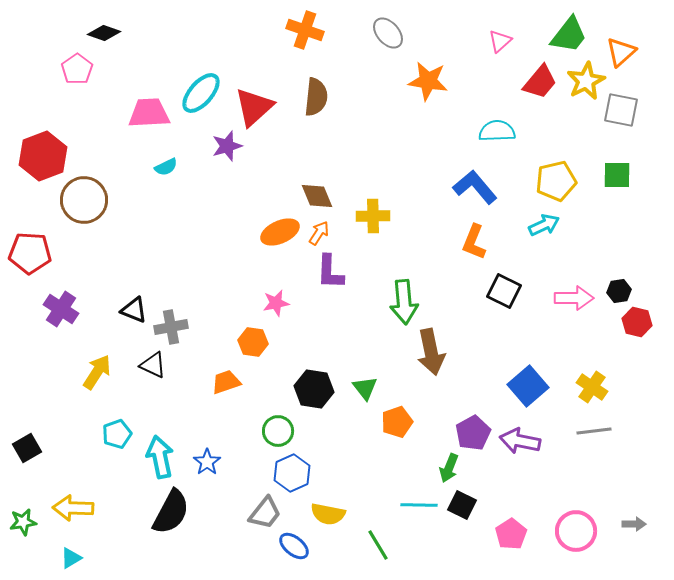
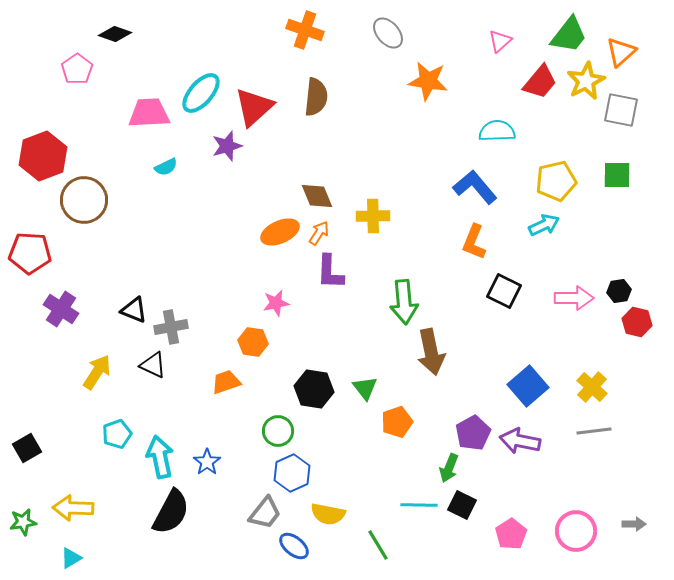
black diamond at (104, 33): moved 11 px right, 1 px down
yellow cross at (592, 387): rotated 8 degrees clockwise
